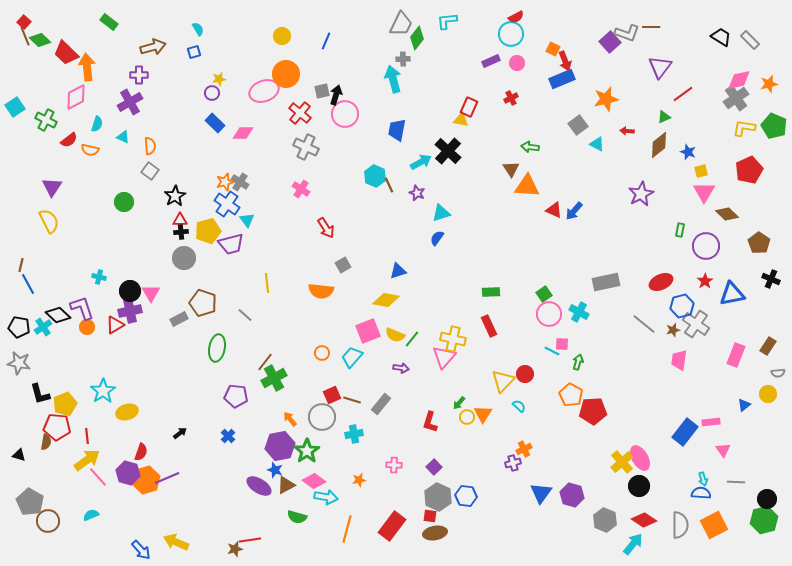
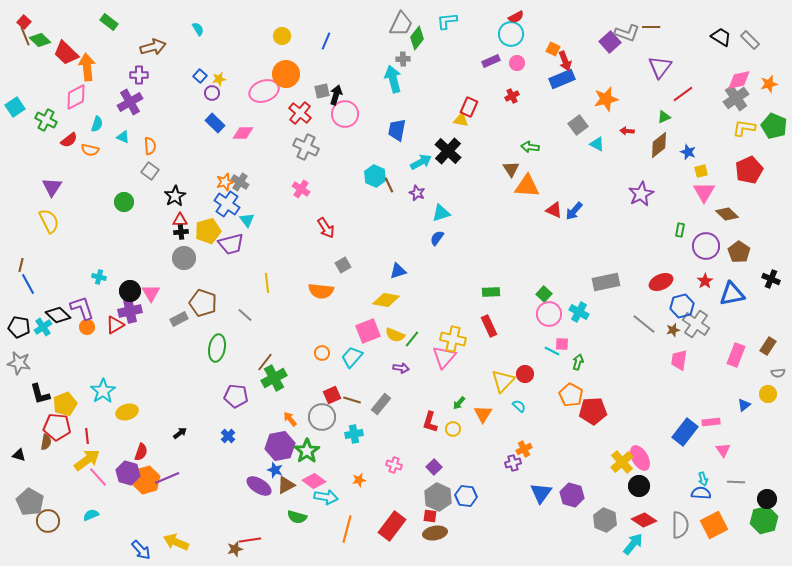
blue square at (194, 52): moved 6 px right, 24 px down; rotated 32 degrees counterclockwise
red cross at (511, 98): moved 1 px right, 2 px up
brown pentagon at (759, 243): moved 20 px left, 9 px down
green square at (544, 294): rotated 14 degrees counterclockwise
yellow circle at (467, 417): moved 14 px left, 12 px down
pink cross at (394, 465): rotated 14 degrees clockwise
